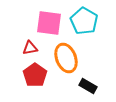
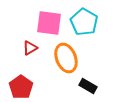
cyan pentagon: moved 1 px down
red triangle: rotated 21 degrees counterclockwise
red pentagon: moved 14 px left, 12 px down
